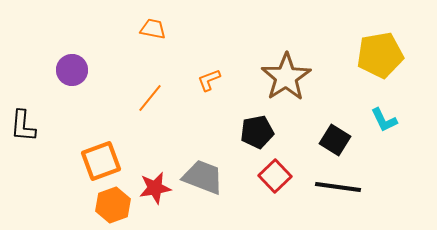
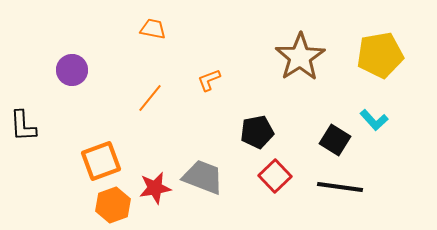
brown star: moved 14 px right, 20 px up
cyan L-shape: moved 10 px left; rotated 16 degrees counterclockwise
black L-shape: rotated 8 degrees counterclockwise
black line: moved 2 px right
